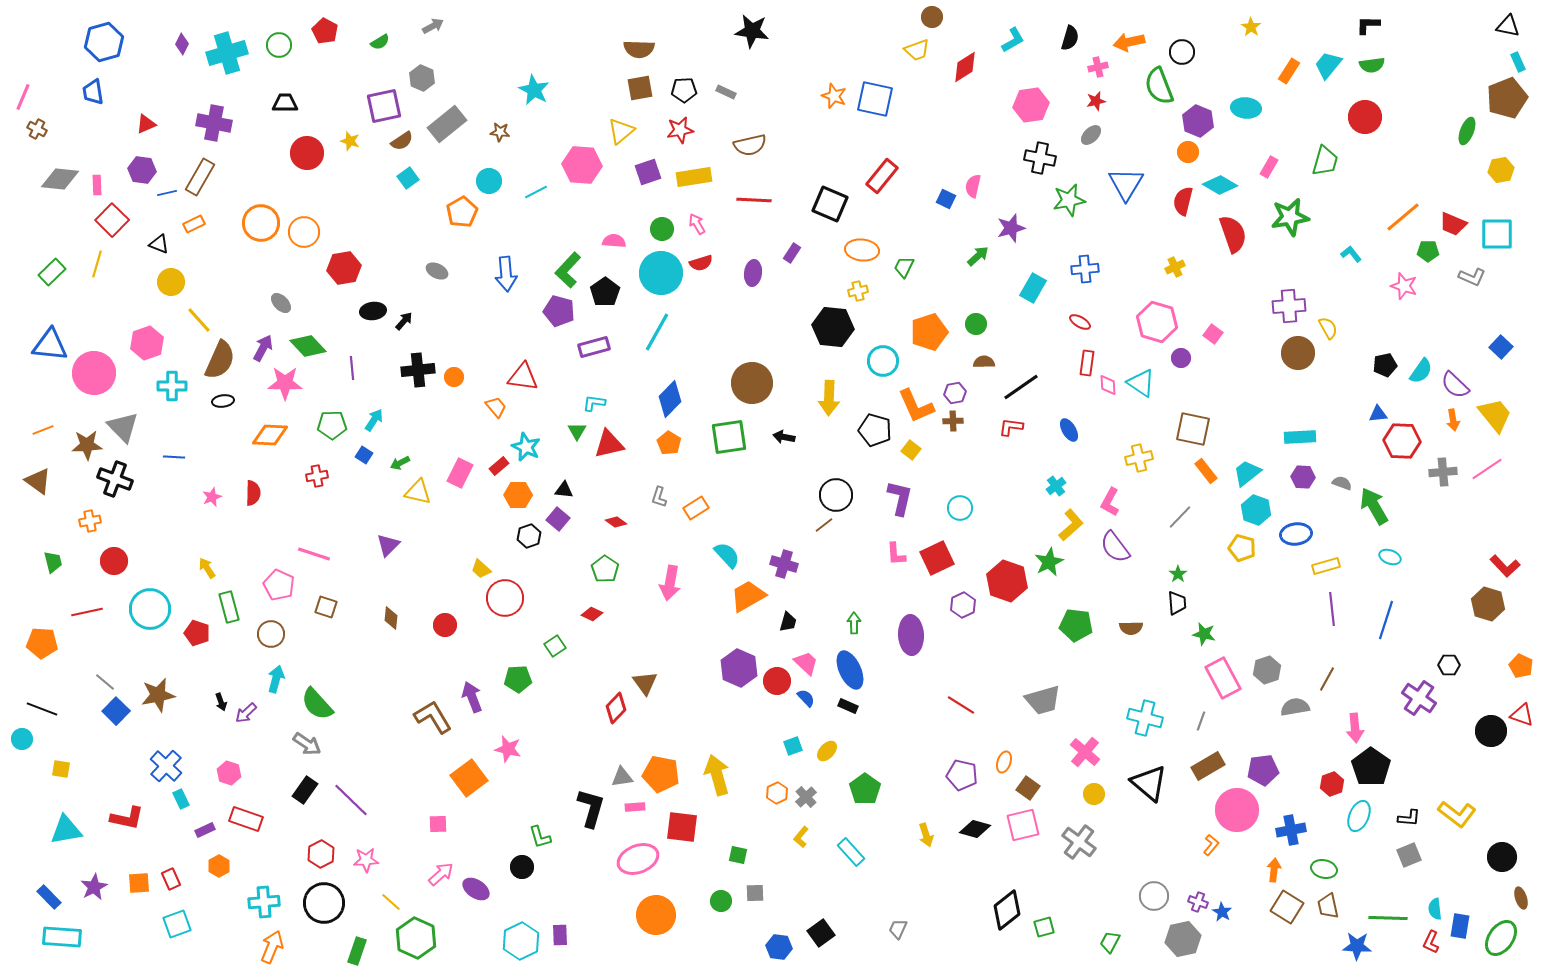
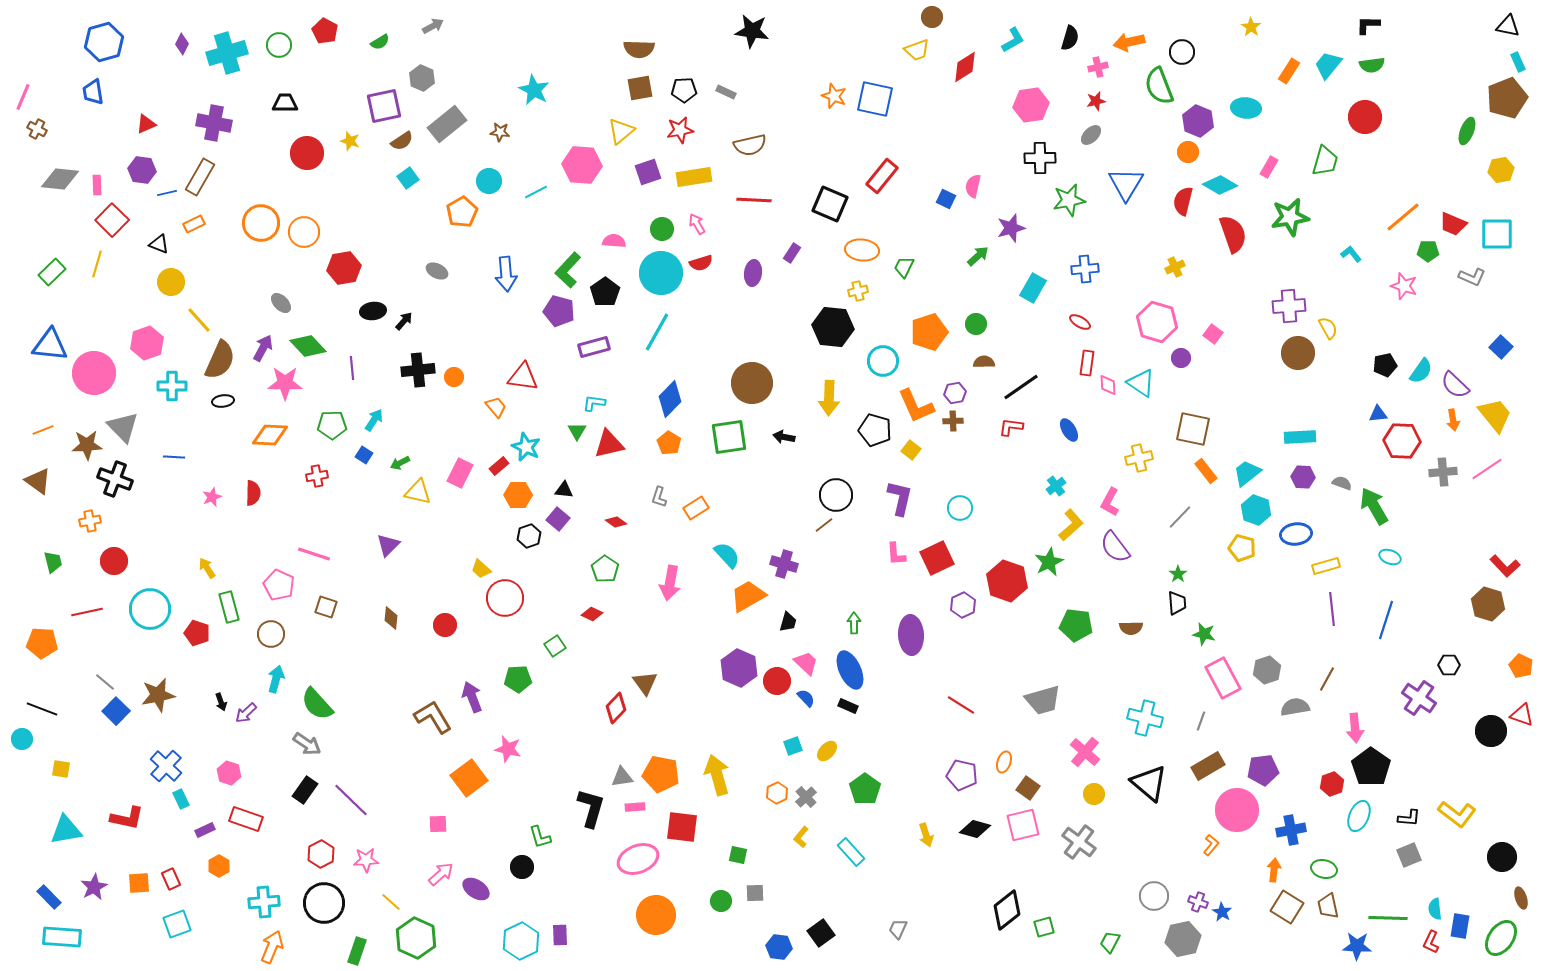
black cross at (1040, 158): rotated 12 degrees counterclockwise
